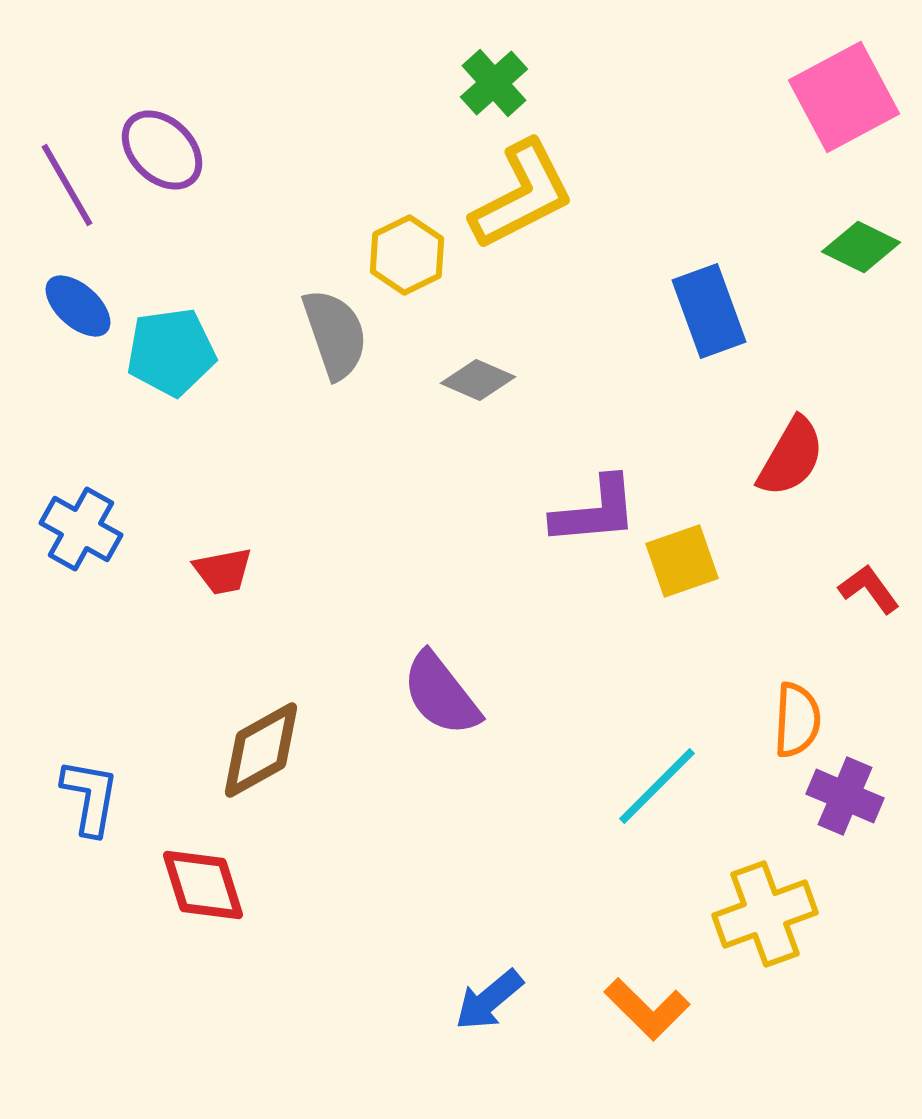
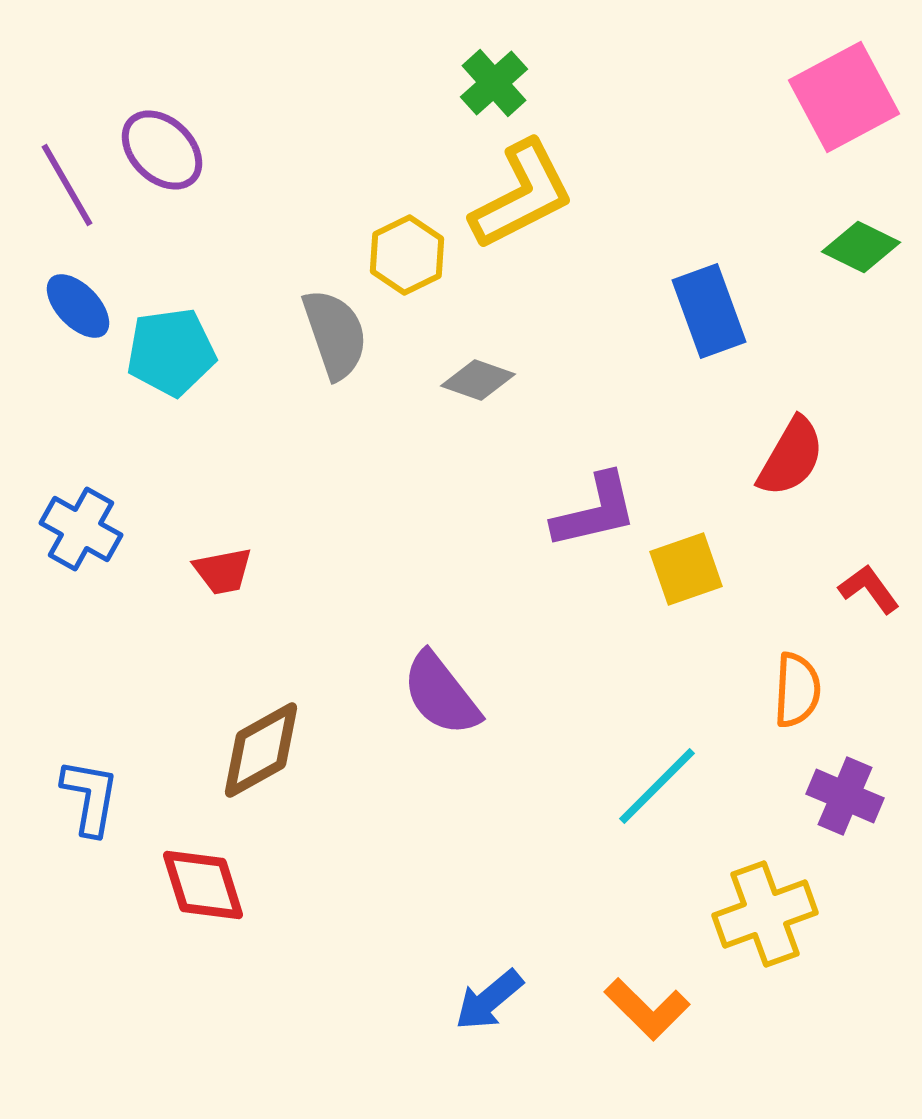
blue ellipse: rotated 4 degrees clockwise
gray diamond: rotated 4 degrees counterclockwise
purple L-shape: rotated 8 degrees counterclockwise
yellow square: moved 4 px right, 8 px down
orange semicircle: moved 30 px up
